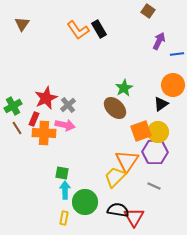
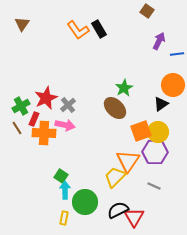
brown square: moved 1 px left
green cross: moved 8 px right
orange triangle: moved 1 px right
green square: moved 1 px left, 3 px down; rotated 24 degrees clockwise
black semicircle: rotated 35 degrees counterclockwise
